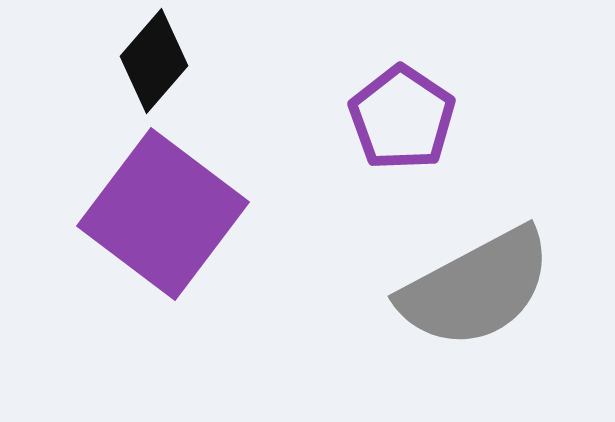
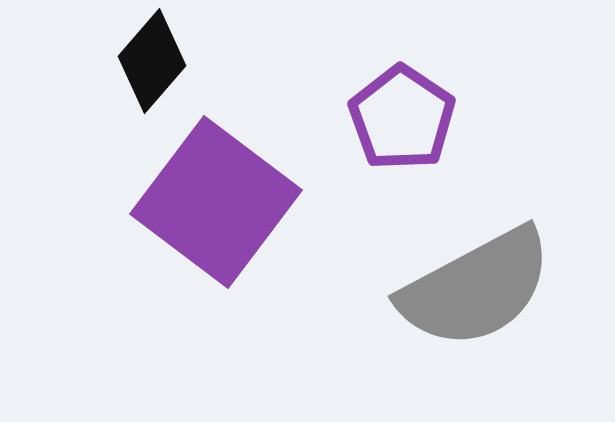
black diamond: moved 2 px left
purple square: moved 53 px right, 12 px up
